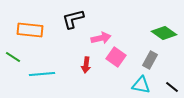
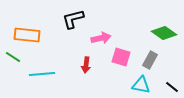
orange rectangle: moved 3 px left, 5 px down
pink square: moved 5 px right; rotated 18 degrees counterclockwise
